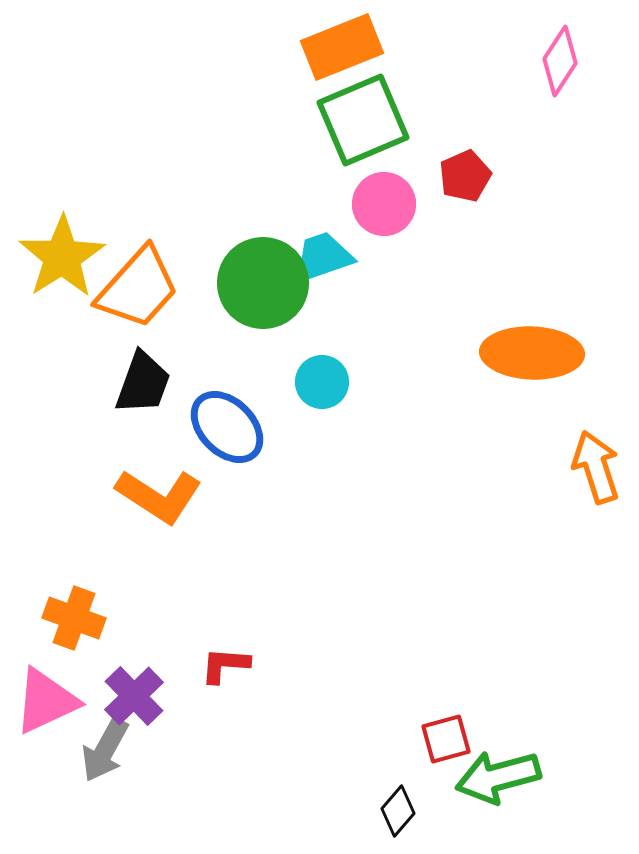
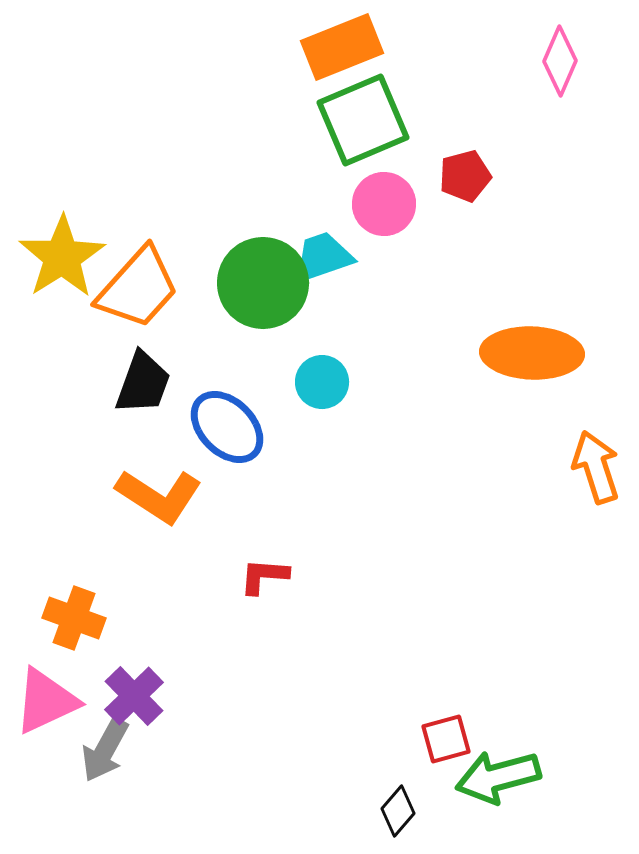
pink diamond: rotated 10 degrees counterclockwise
red pentagon: rotated 9 degrees clockwise
red L-shape: moved 39 px right, 89 px up
